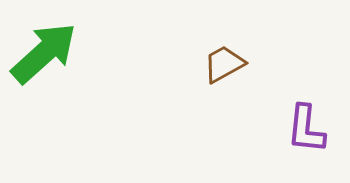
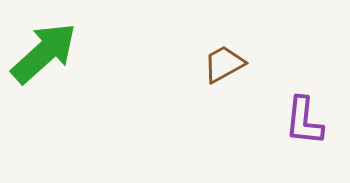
purple L-shape: moved 2 px left, 8 px up
